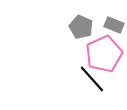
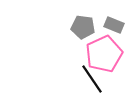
gray pentagon: moved 2 px right; rotated 15 degrees counterclockwise
black line: rotated 8 degrees clockwise
